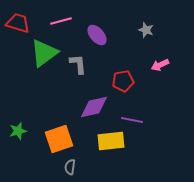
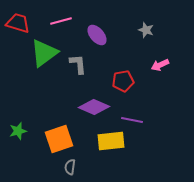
purple diamond: rotated 36 degrees clockwise
